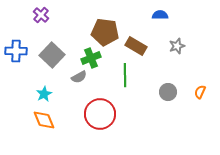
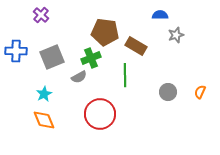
gray star: moved 1 px left, 11 px up
gray square: moved 2 px down; rotated 25 degrees clockwise
